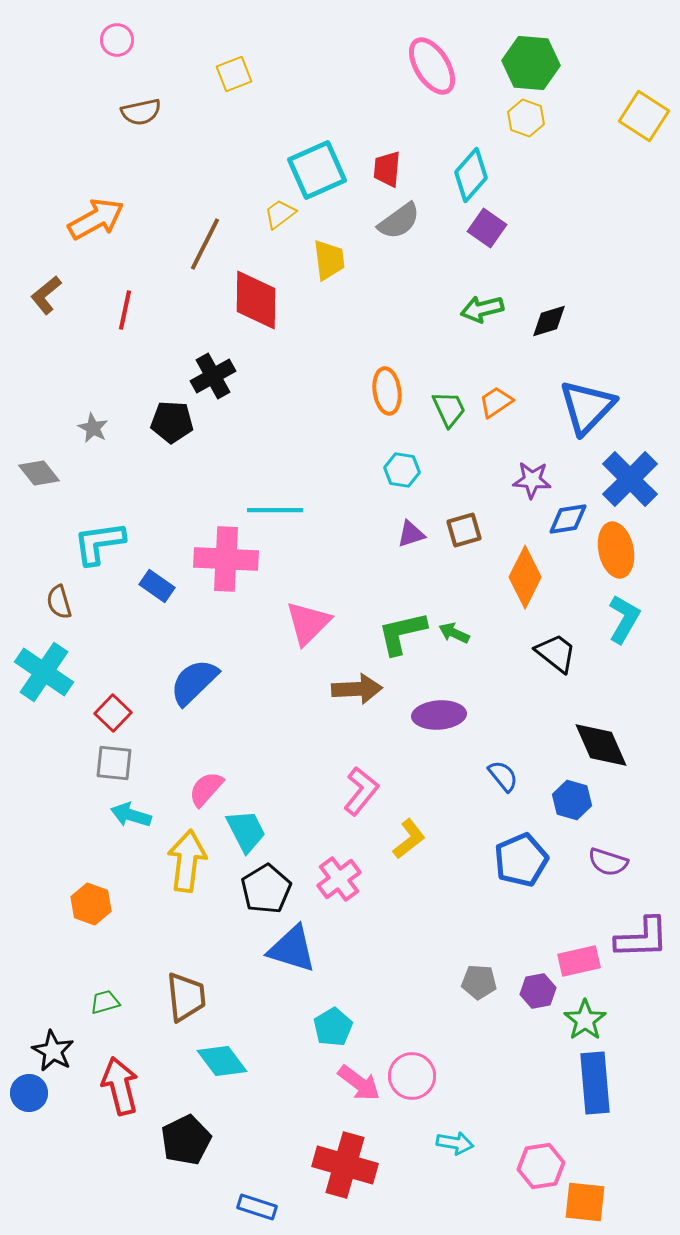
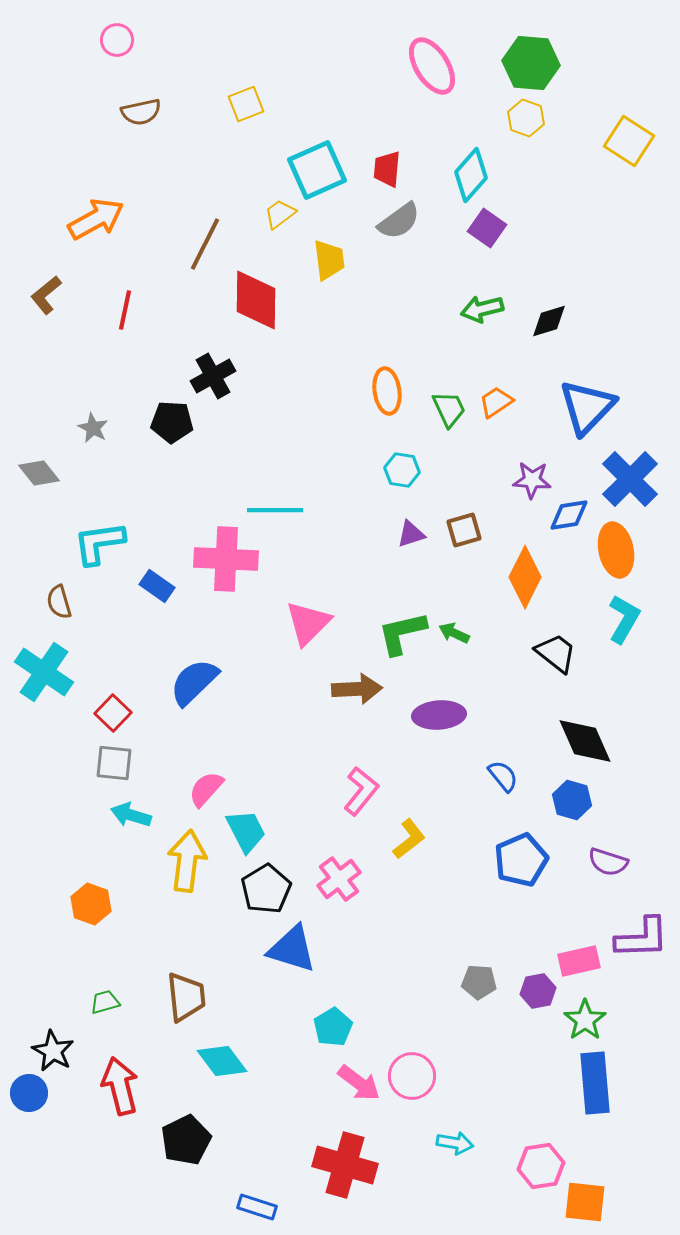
yellow square at (234, 74): moved 12 px right, 30 px down
yellow square at (644, 116): moved 15 px left, 25 px down
blue diamond at (568, 519): moved 1 px right, 4 px up
black diamond at (601, 745): moved 16 px left, 4 px up
